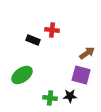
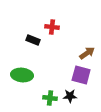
red cross: moved 3 px up
green ellipse: rotated 40 degrees clockwise
